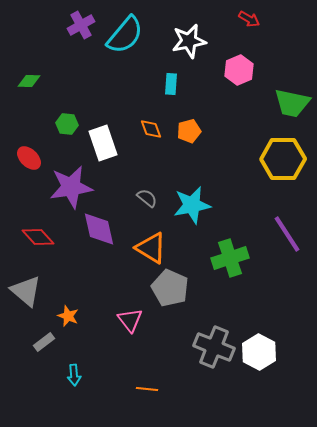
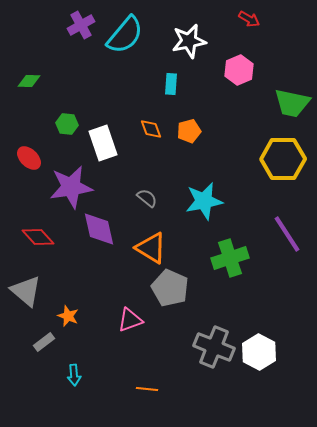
cyan star: moved 12 px right, 4 px up
pink triangle: rotated 48 degrees clockwise
